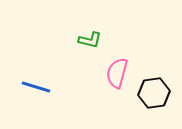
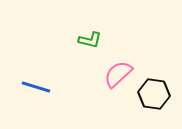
pink semicircle: moved 1 px right, 1 px down; rotated 32 degrees clockwise
black hexagon: moved 1 px down; rotated 16 degrees clockwise
